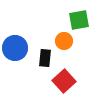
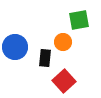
orange circle: moved 1 px left, 1 px down
blue circle: moved 1 px up
